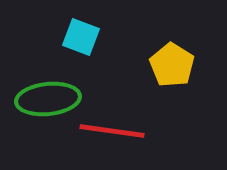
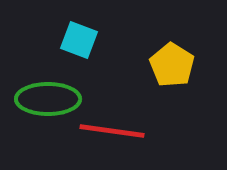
cyan square: moved 2 px left, 3 px down
green ellipse: rotated 6 degrees clockwise
